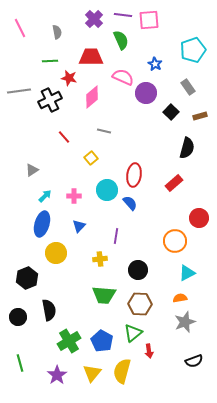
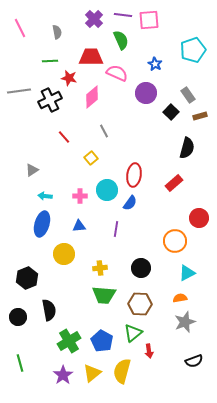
pink semicircle at (123, 77): moved 6 px left, 4 px up
gray rectangle at (188, 87): moved 8 px down
gray line at (104, 131): rotated 48 degrees clockwise
cyan arrow at (45, 196): rotated 128 degrees counterclockwise
pink cross at (74, 196): moved 6 px right
blue semicircle at (130, 203): rotated 77 degrees clockwise
blue triangle at (79, 226): rotated 40 degrees clockwise
purple line at (116, 236): moved 7 px up
yellow circle at (56, 253): moved 8 px right, 1 px down
yellow cross at (100, 259): moved 9 px down
black circle at (138, 270): moved 3 px right, 2 px up
yellow triangle at (92, 373): rotated 12 degrees clockwise
purple star at (57, 375): moved 6 px right
